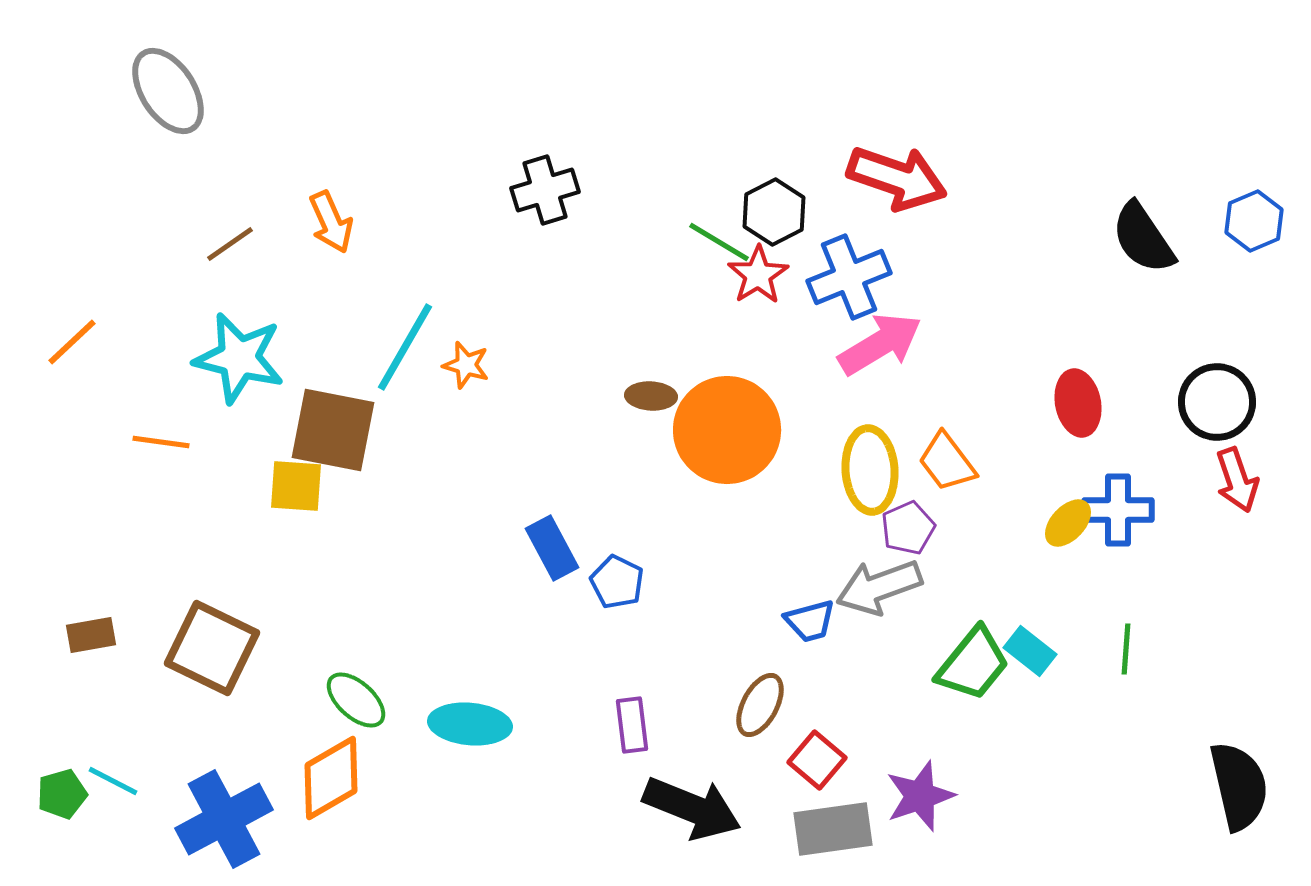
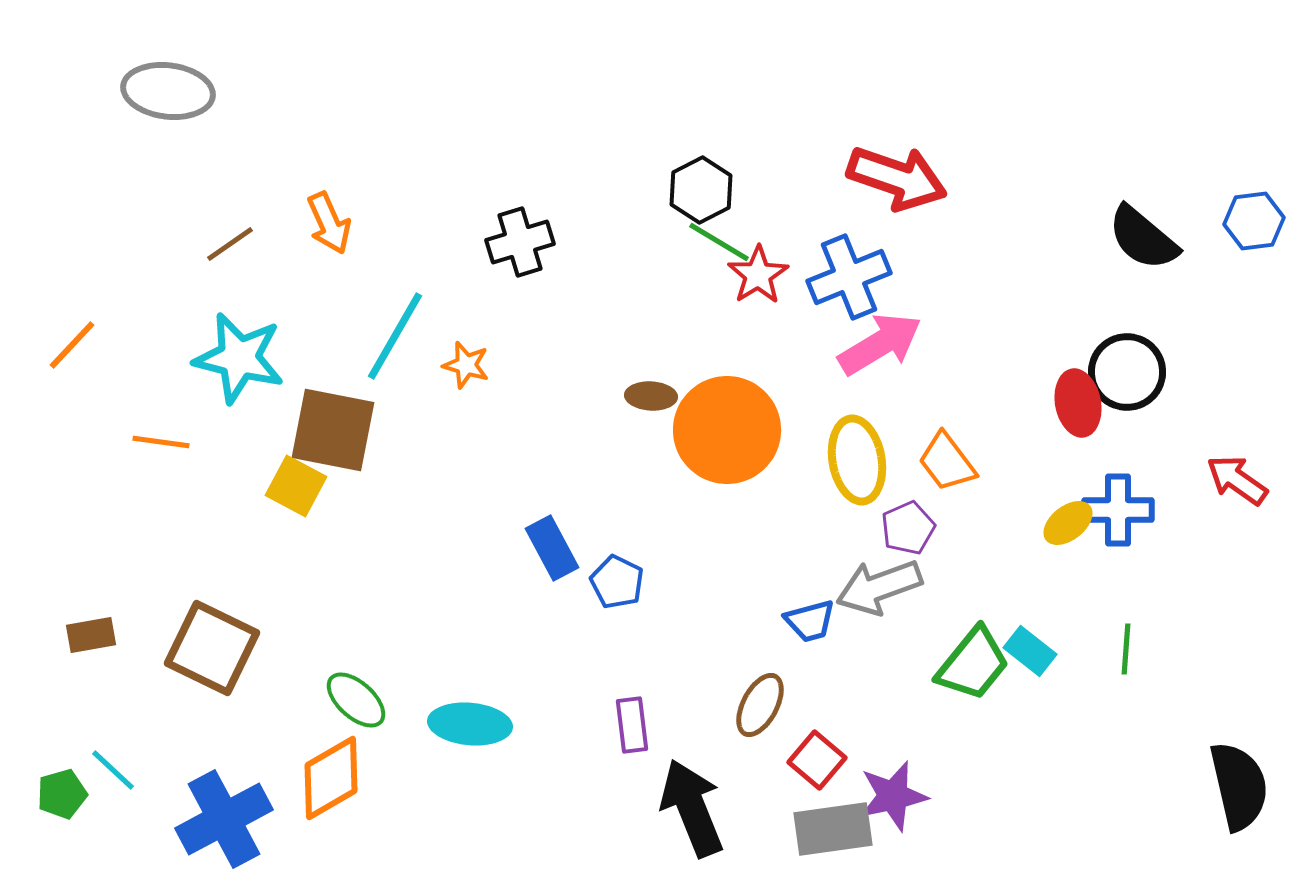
gray ellipse at (168, 91): rotated 50 degrees counterclockwise
black cross at (545, 190): moved 25 px left, 52 px down
black hexagon at (774, 212): moved 73 px left, 22 px up
blue hexagon at (1254, 221): rotated 16 degrees clockwise
orange arrow at (331, 222): moved 2 px left, 1 px down
black semicircle at (1143, 238): rotated 16 degrees counterclockwise
orange line at (72, 342): moved 3 px down; rotated 4 degrees counterclockwise
cyan line at (405, 347): moved 10 px left, 11 px up
black circle at (1217, 402): moved 90 px left, 30 px up
yellow ellipse at (870, 470): moved 13 px left, 10 px up; rotated 6 degrees counterclockwise
red arrow at (1237, 480): rotated 144 degrees clockwise
yellow square at (296, 486): rotated 24 degrees clockwise
yellow ellipse at (1068, 523): rotated 9 degrees clockwise
cyan line at (113, 781): moved 11 px up; rotated 16 degrees clockwise
purple star at (920, 796): moved 27 px left; rotated 6 degrees clockwise
black arrow at (692, 808): rotated 134 degrees counterclockwise
